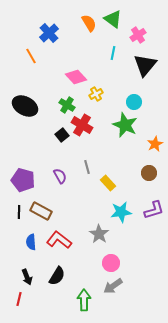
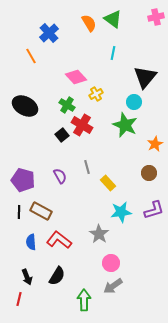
pink cross: moved 18 px right, 18 px up; rotated 21 degrees clockwise
black triangle: moved 12 px down
